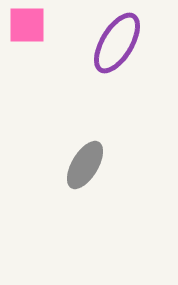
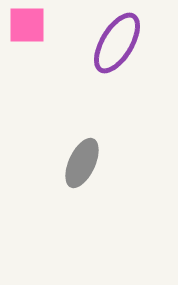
gray ellipse: moved 3 px left, 2 px up; rotated 6 degrees counterclockwise
